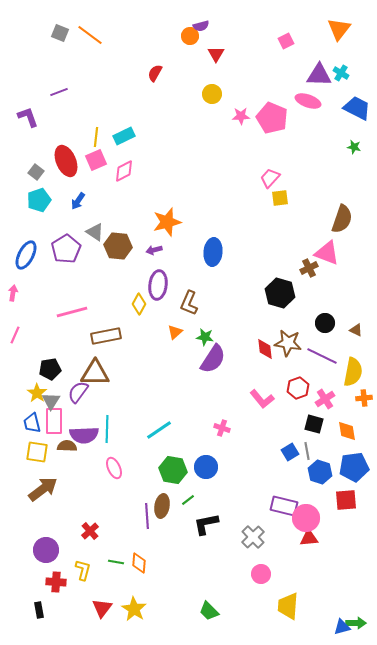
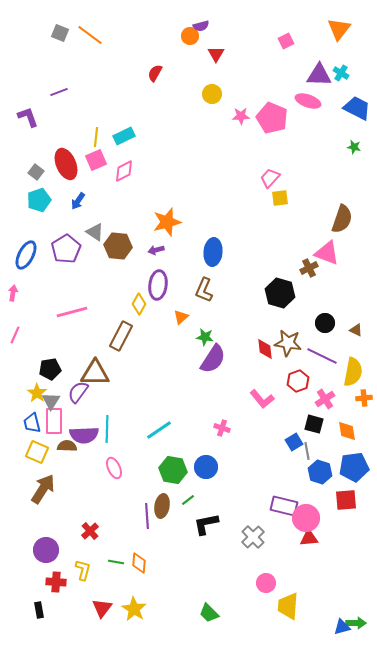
red ellipse at (66, 161): moved 3 px down
purple arrow at (154, 250): moved 2 px right
brown L-shape at (189, 303): moved 15 px right, 13 px up
orange triangle at (175, 332): moved 6 px right, 15 px up
brown rectangle at (106, 336): moved 15 px right; rotated 52 degrees counterclockwise
red hexagon at (298, 388): moved 7 px up
yellow square at (37, 452): rotated 15 degrees clockwise
blue square at (290, 452): moved 4 px right, 10 px up
brown arrow at (43, 489): rotated 20 degrees counterclockwise
pink circle at (261, 574): moved 5 px right, 9 px down
green trapezoid at (209, 611): moved 2 px down
